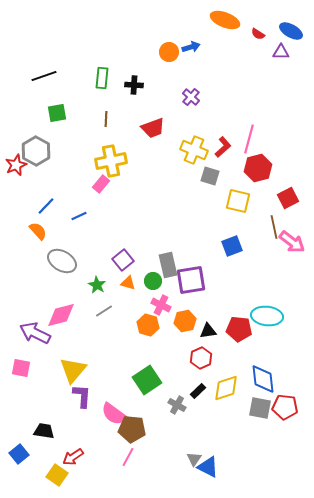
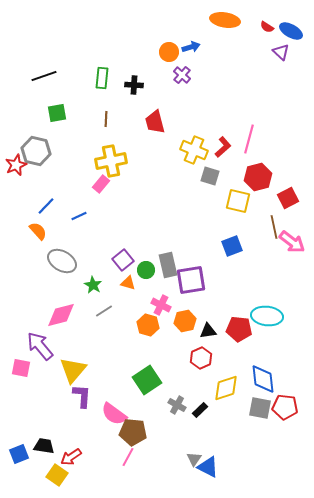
orange ellipse at (225, 20): rotated 12 degrees counterclockwise
red semicircle at (258, 34): moved 9 px right, 7 px up
purple triangle at (281, 52): rotated 42 degrees clockwise
purple cross at (191, 97): moved 9 px left, 22 px up
red trapezoid at (153, 128): moved 2 px right, 6 px up; rotated 95 degrees clockwise
gray hexagon at (36, 151): rotated 16 degrees counterclockwise
red hexagon at (258, 168): moved 9 px down
green circle at (153, 281): moved 7 px left, 11 px up
green star at (97, 285): moved 4 px left
purple arrow at (35, 333): moved 5 px right, 13 px down; rotated 24 degrees clockwise
black rectangle at (198, 391): moved 2 px right, 19 px down
brown pentagon at (132, 429): moved 1 px right, 3 px down
black trapezoid at (44, 431): moved 15 px down
blue square at (19, 454): rotated 18 degrees clockwise
red arrow at (73, 457): moved 2 px left
